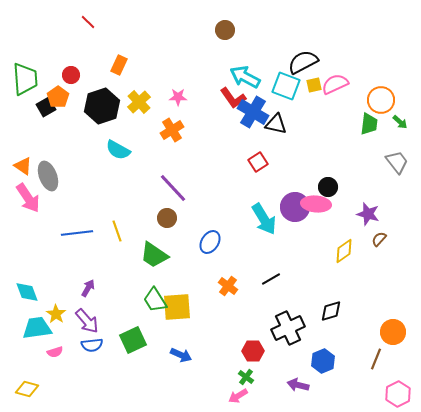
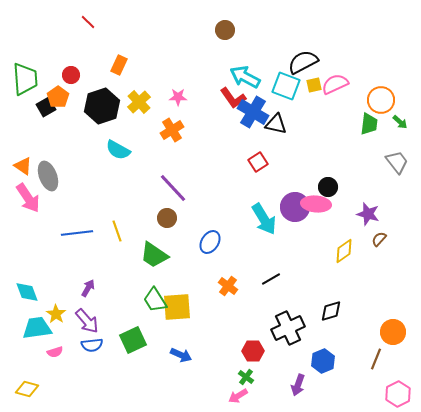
purple arrow at (298, 385): rotated 85 degrees counterclockwise
